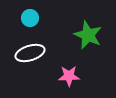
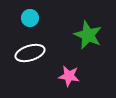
pink star: rotated 10 degrees clockwise
